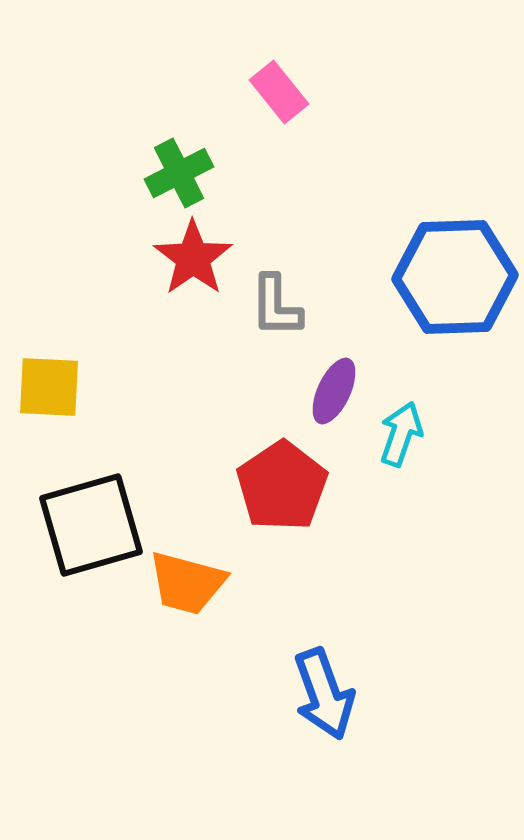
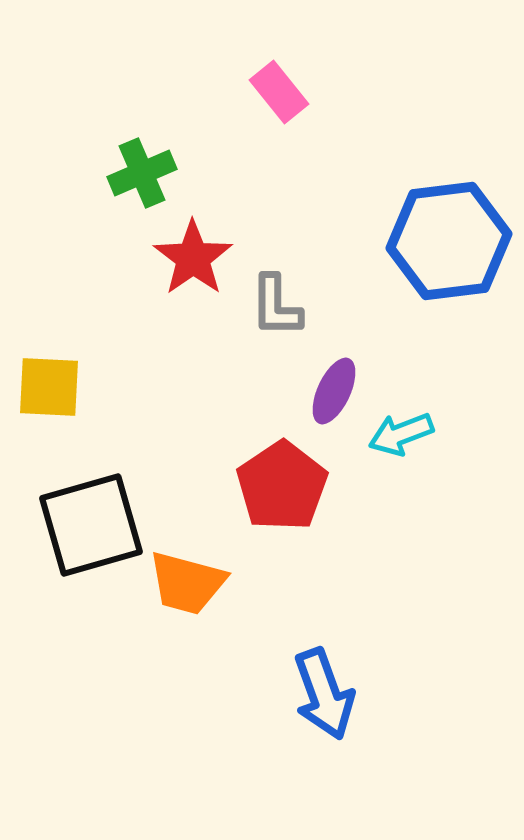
green cross: moved 37 px left; rotated 4 degrees clockwise
blue hexagon: moved 6 px left, 36 px up; rotated 5 degrees counterclockwise
cyan arrow: rotated 130 degrees counterclockwise
